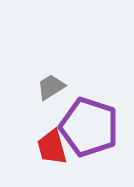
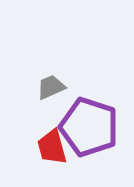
gray trapezoid: rotated 8 degrees clockwise
